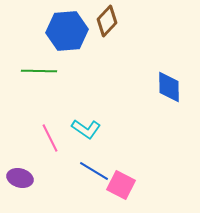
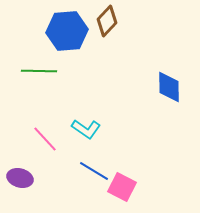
pink line: moved 5 px left, 1 px down; rotated 16 degrees counterclockwise
pink square: moved 1 px right, 2 px down
